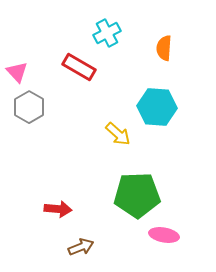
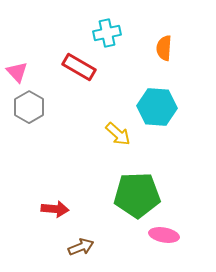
cyan cross: rotated 16 degrees clockwise
red arrow: moved 3 px left
